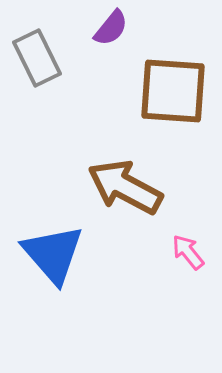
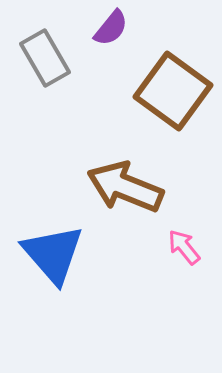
gray rectangle: moved 8 px right; rotated 4 degrees counterclockwise
brown square: rotated 32 degrees clockwise
brown arrow: rotated 6 degrees counterclockwise
pink arrow: moved 4 px left, 5 px up
